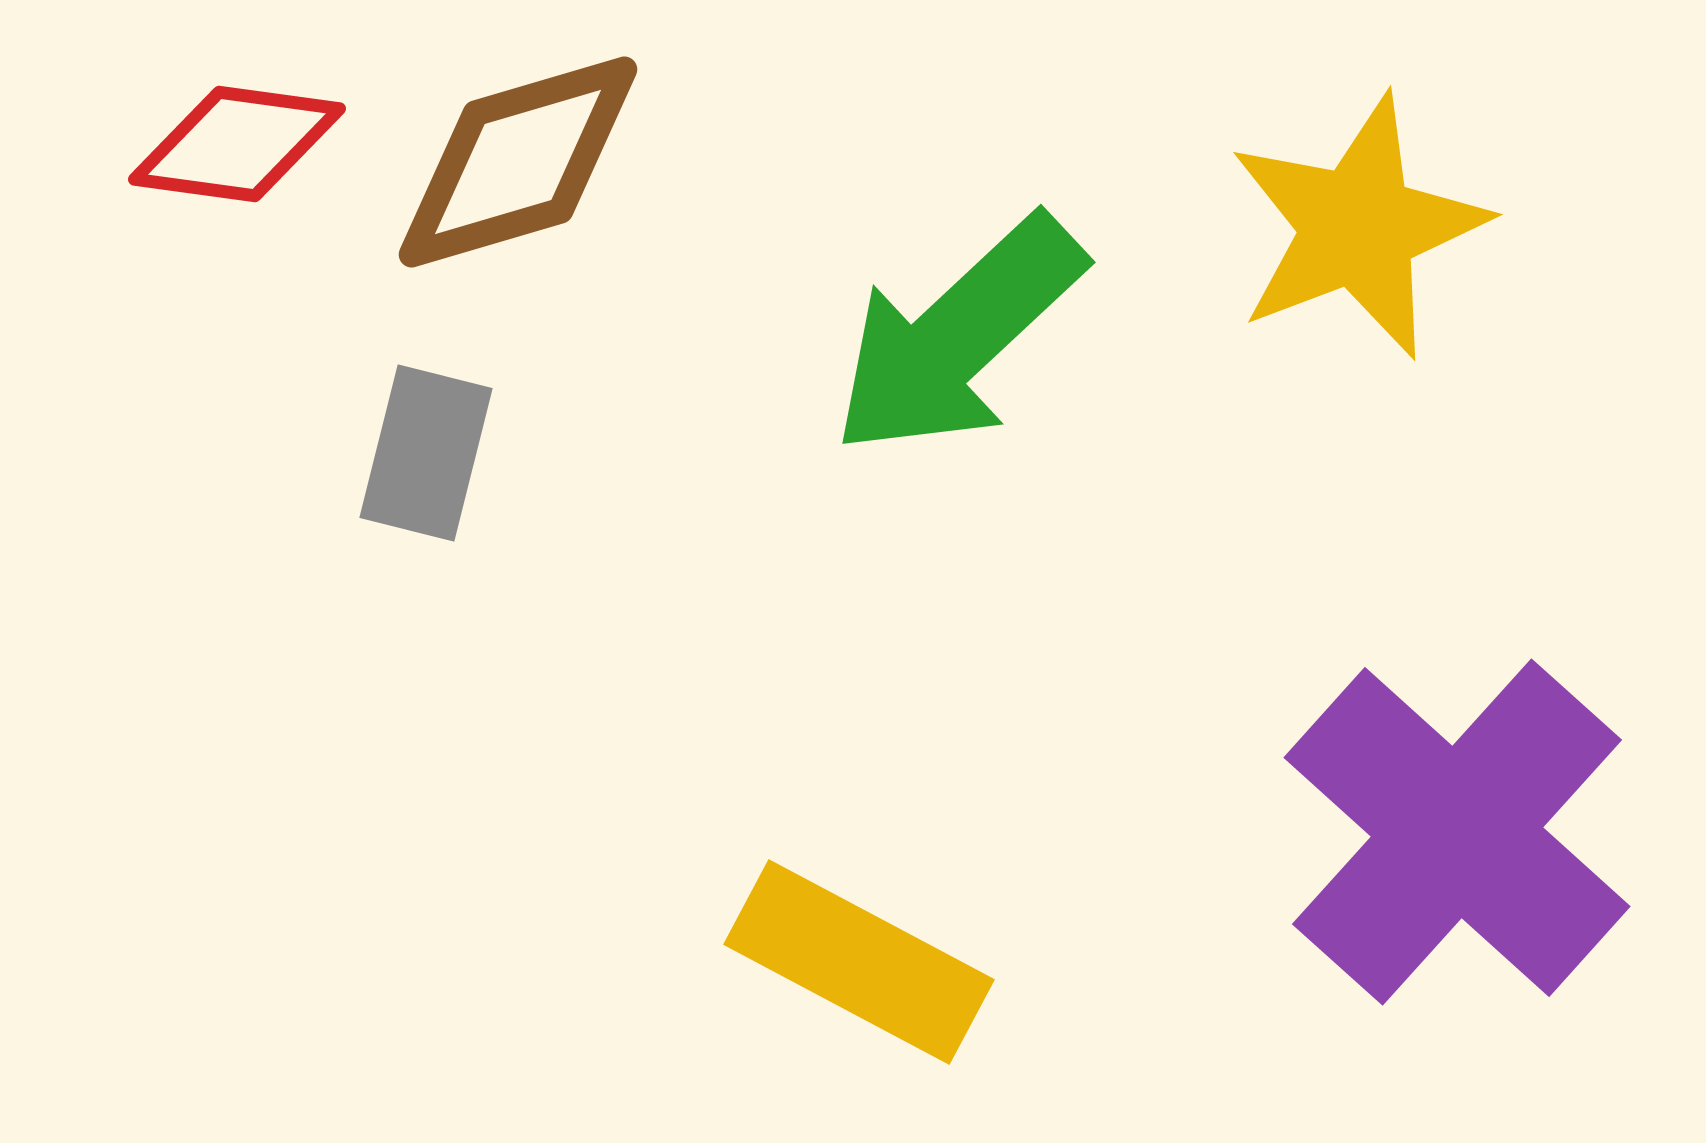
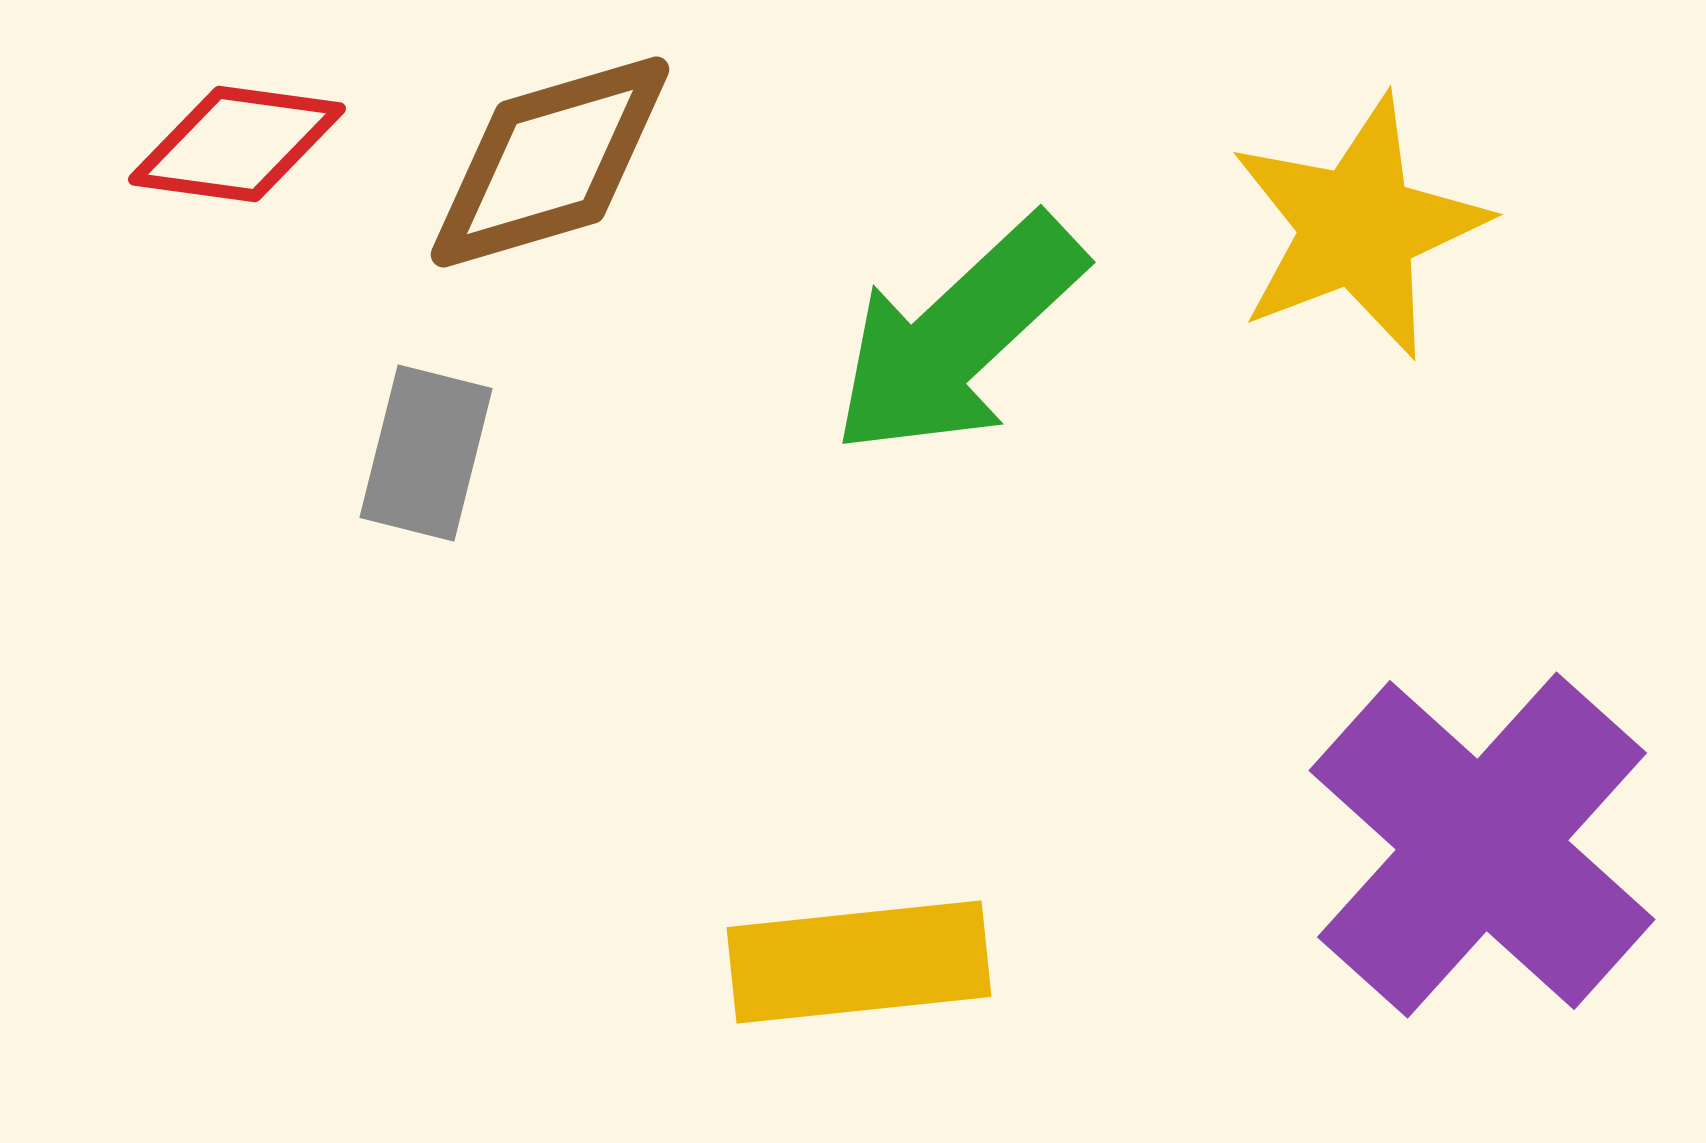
brown diamond: moved 32 px right
purple cross: moved 25 px right, 13 px down
yellow rectangle: rotated 34 degrees counterclockwise
